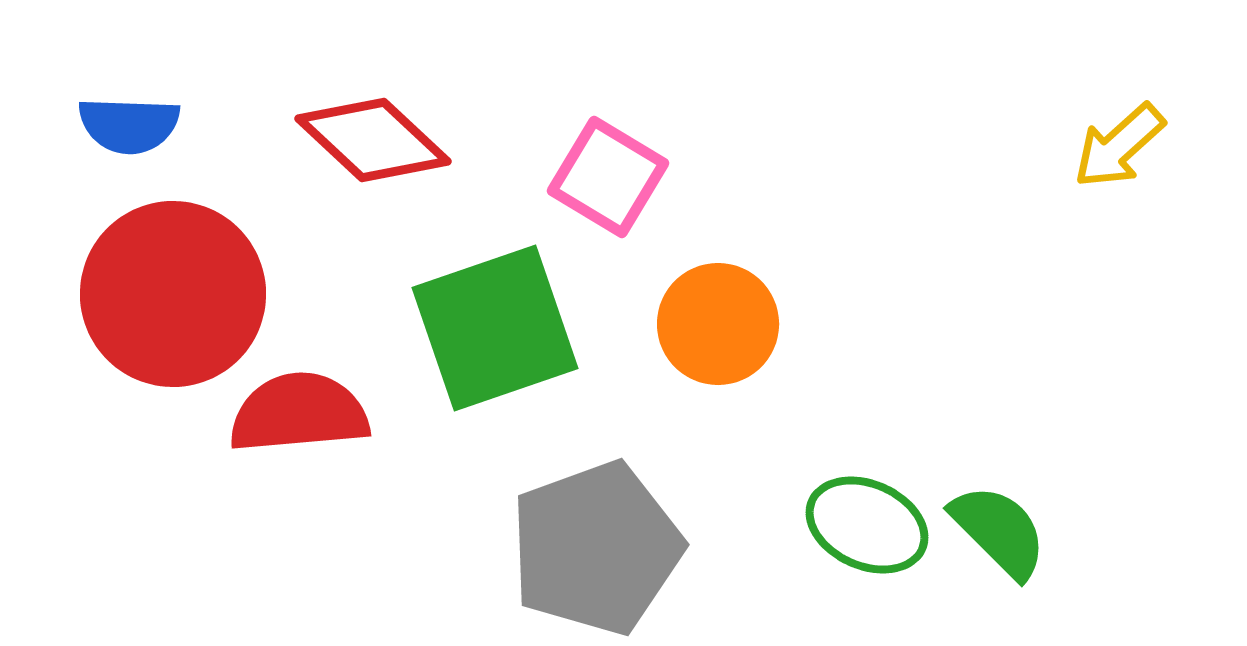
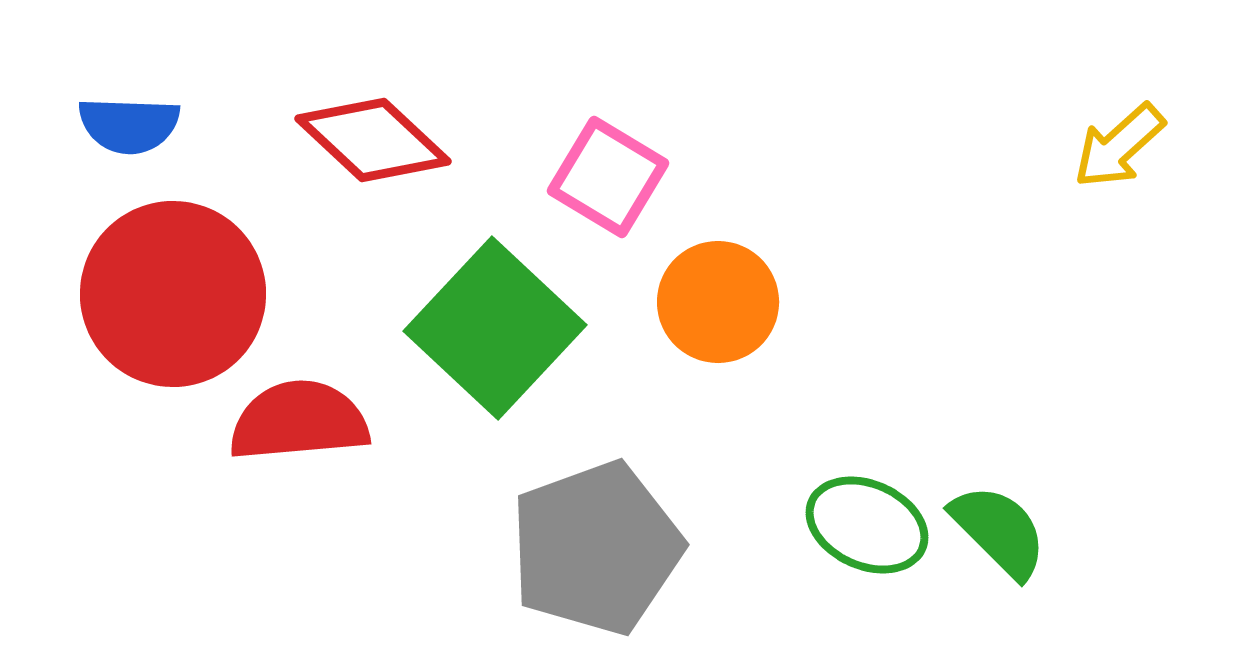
orange circle: moved 22 px up
green square: rotated 28 degrees counterclockwise
red semicircle: moved 8 px down
